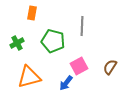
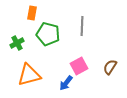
green pentagon: moved 5 px left, 7 px up
orange triangle: moved 2 px up
